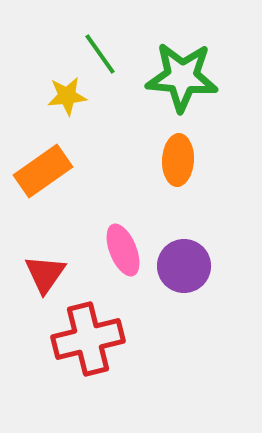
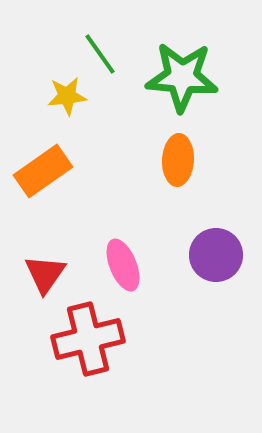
pink ellipse: moved 15 px down
purple circle: moved 32 px right, 11 px up
